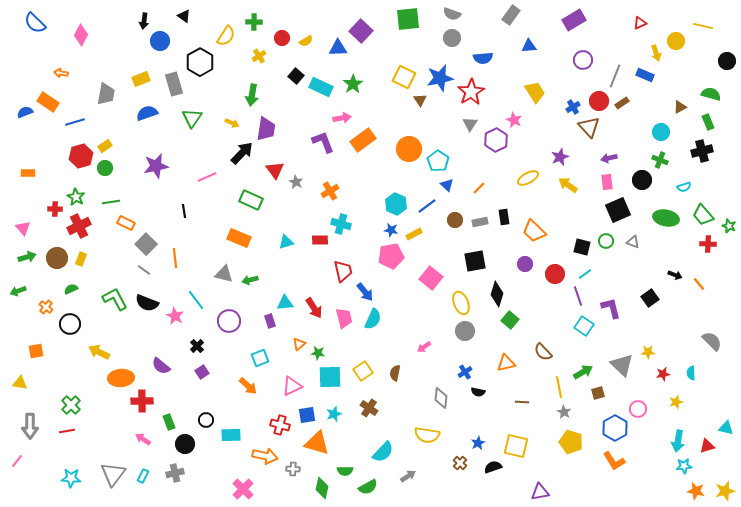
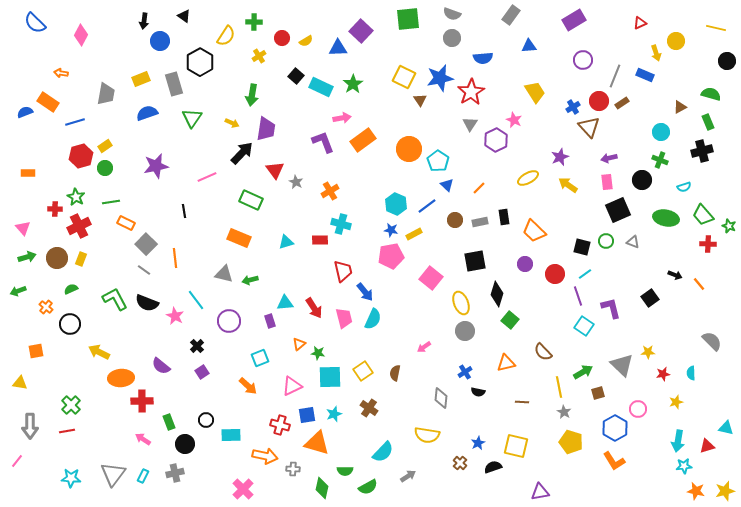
yellow line at (703, 26): moved 13 px right, 2 px down
